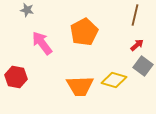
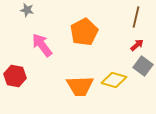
brown line: moved 1 px right, 2 px down
pink arrow: moved 2 px down
red hexagon: moved 1 px left, 1 px up
